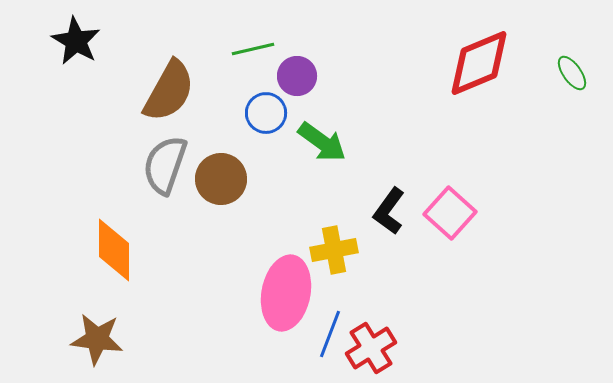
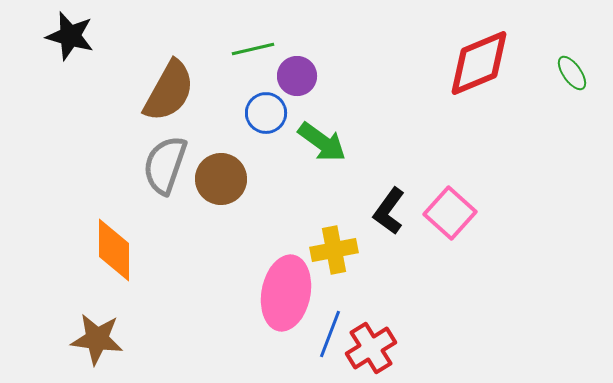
black star: moved 6 px left, 5 px up; rotated 15 degrees counterclockwise
